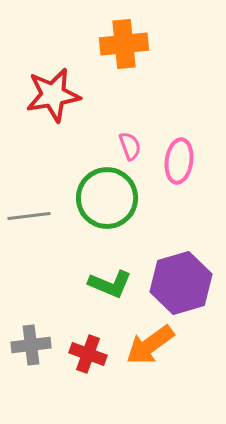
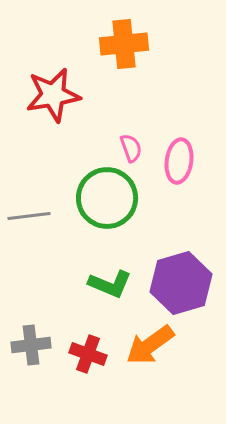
pink semicircle: moved 1 px right, 2 px down
